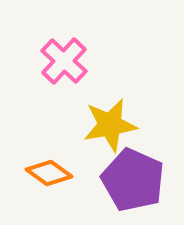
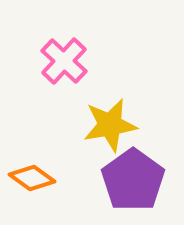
orange diamond: moved 17 px left, 5 px down
purple pentagon: rotated 12 degrees clockwise
